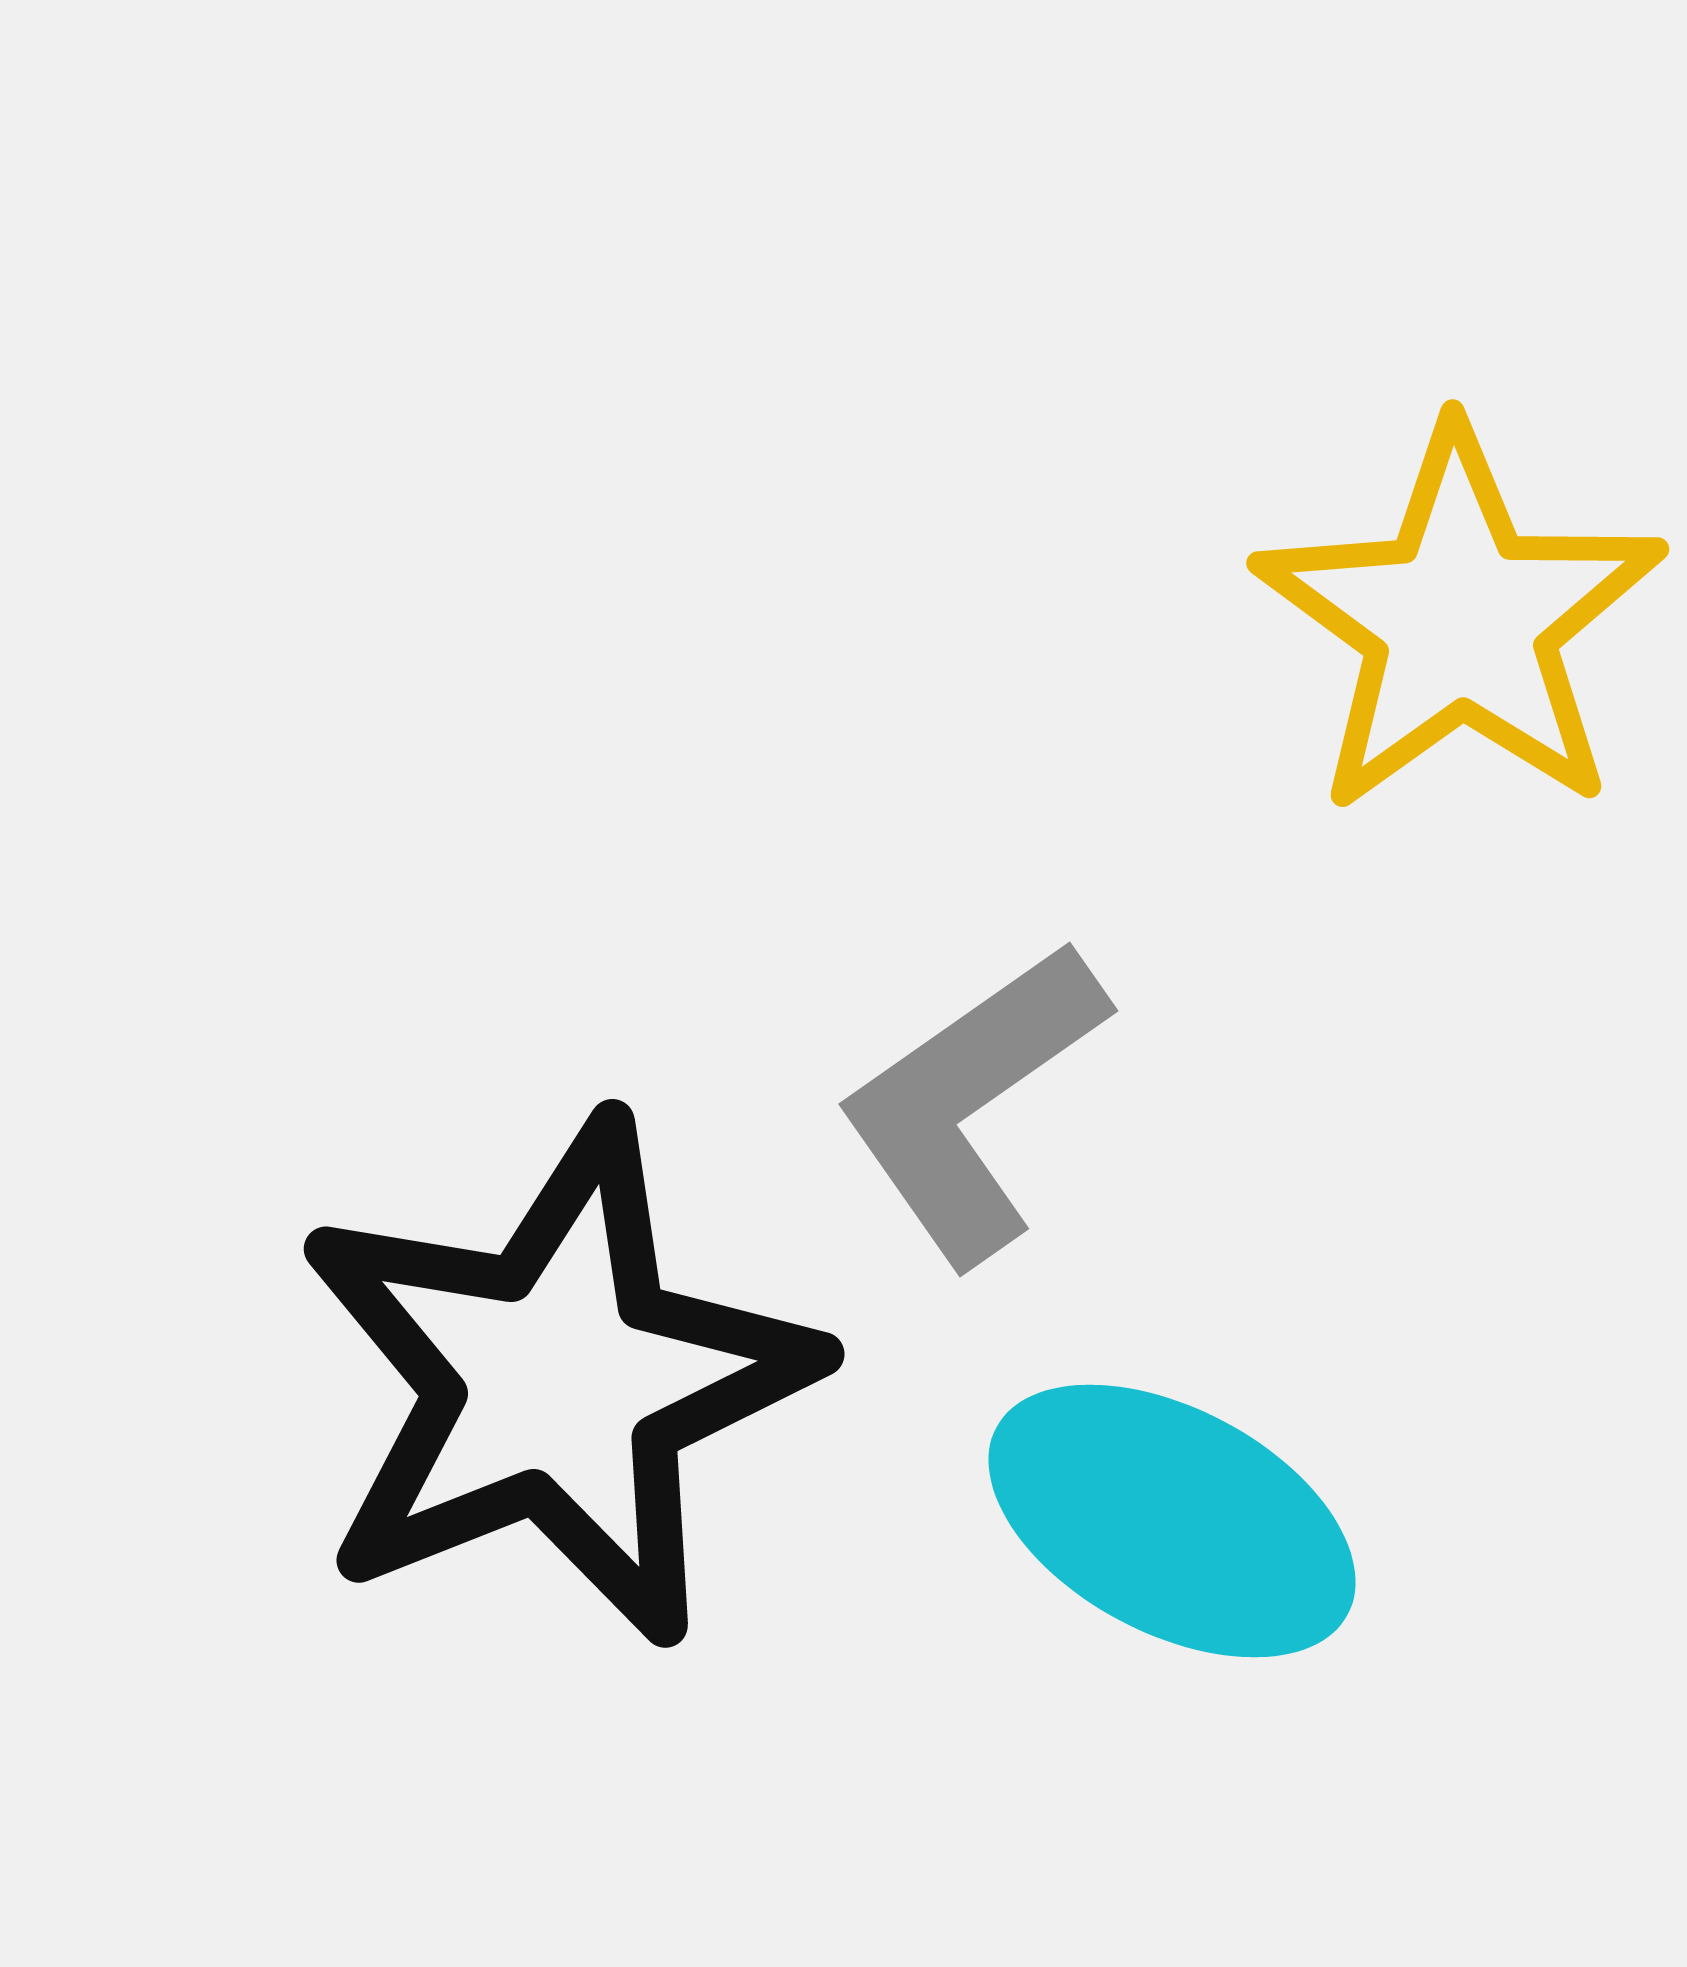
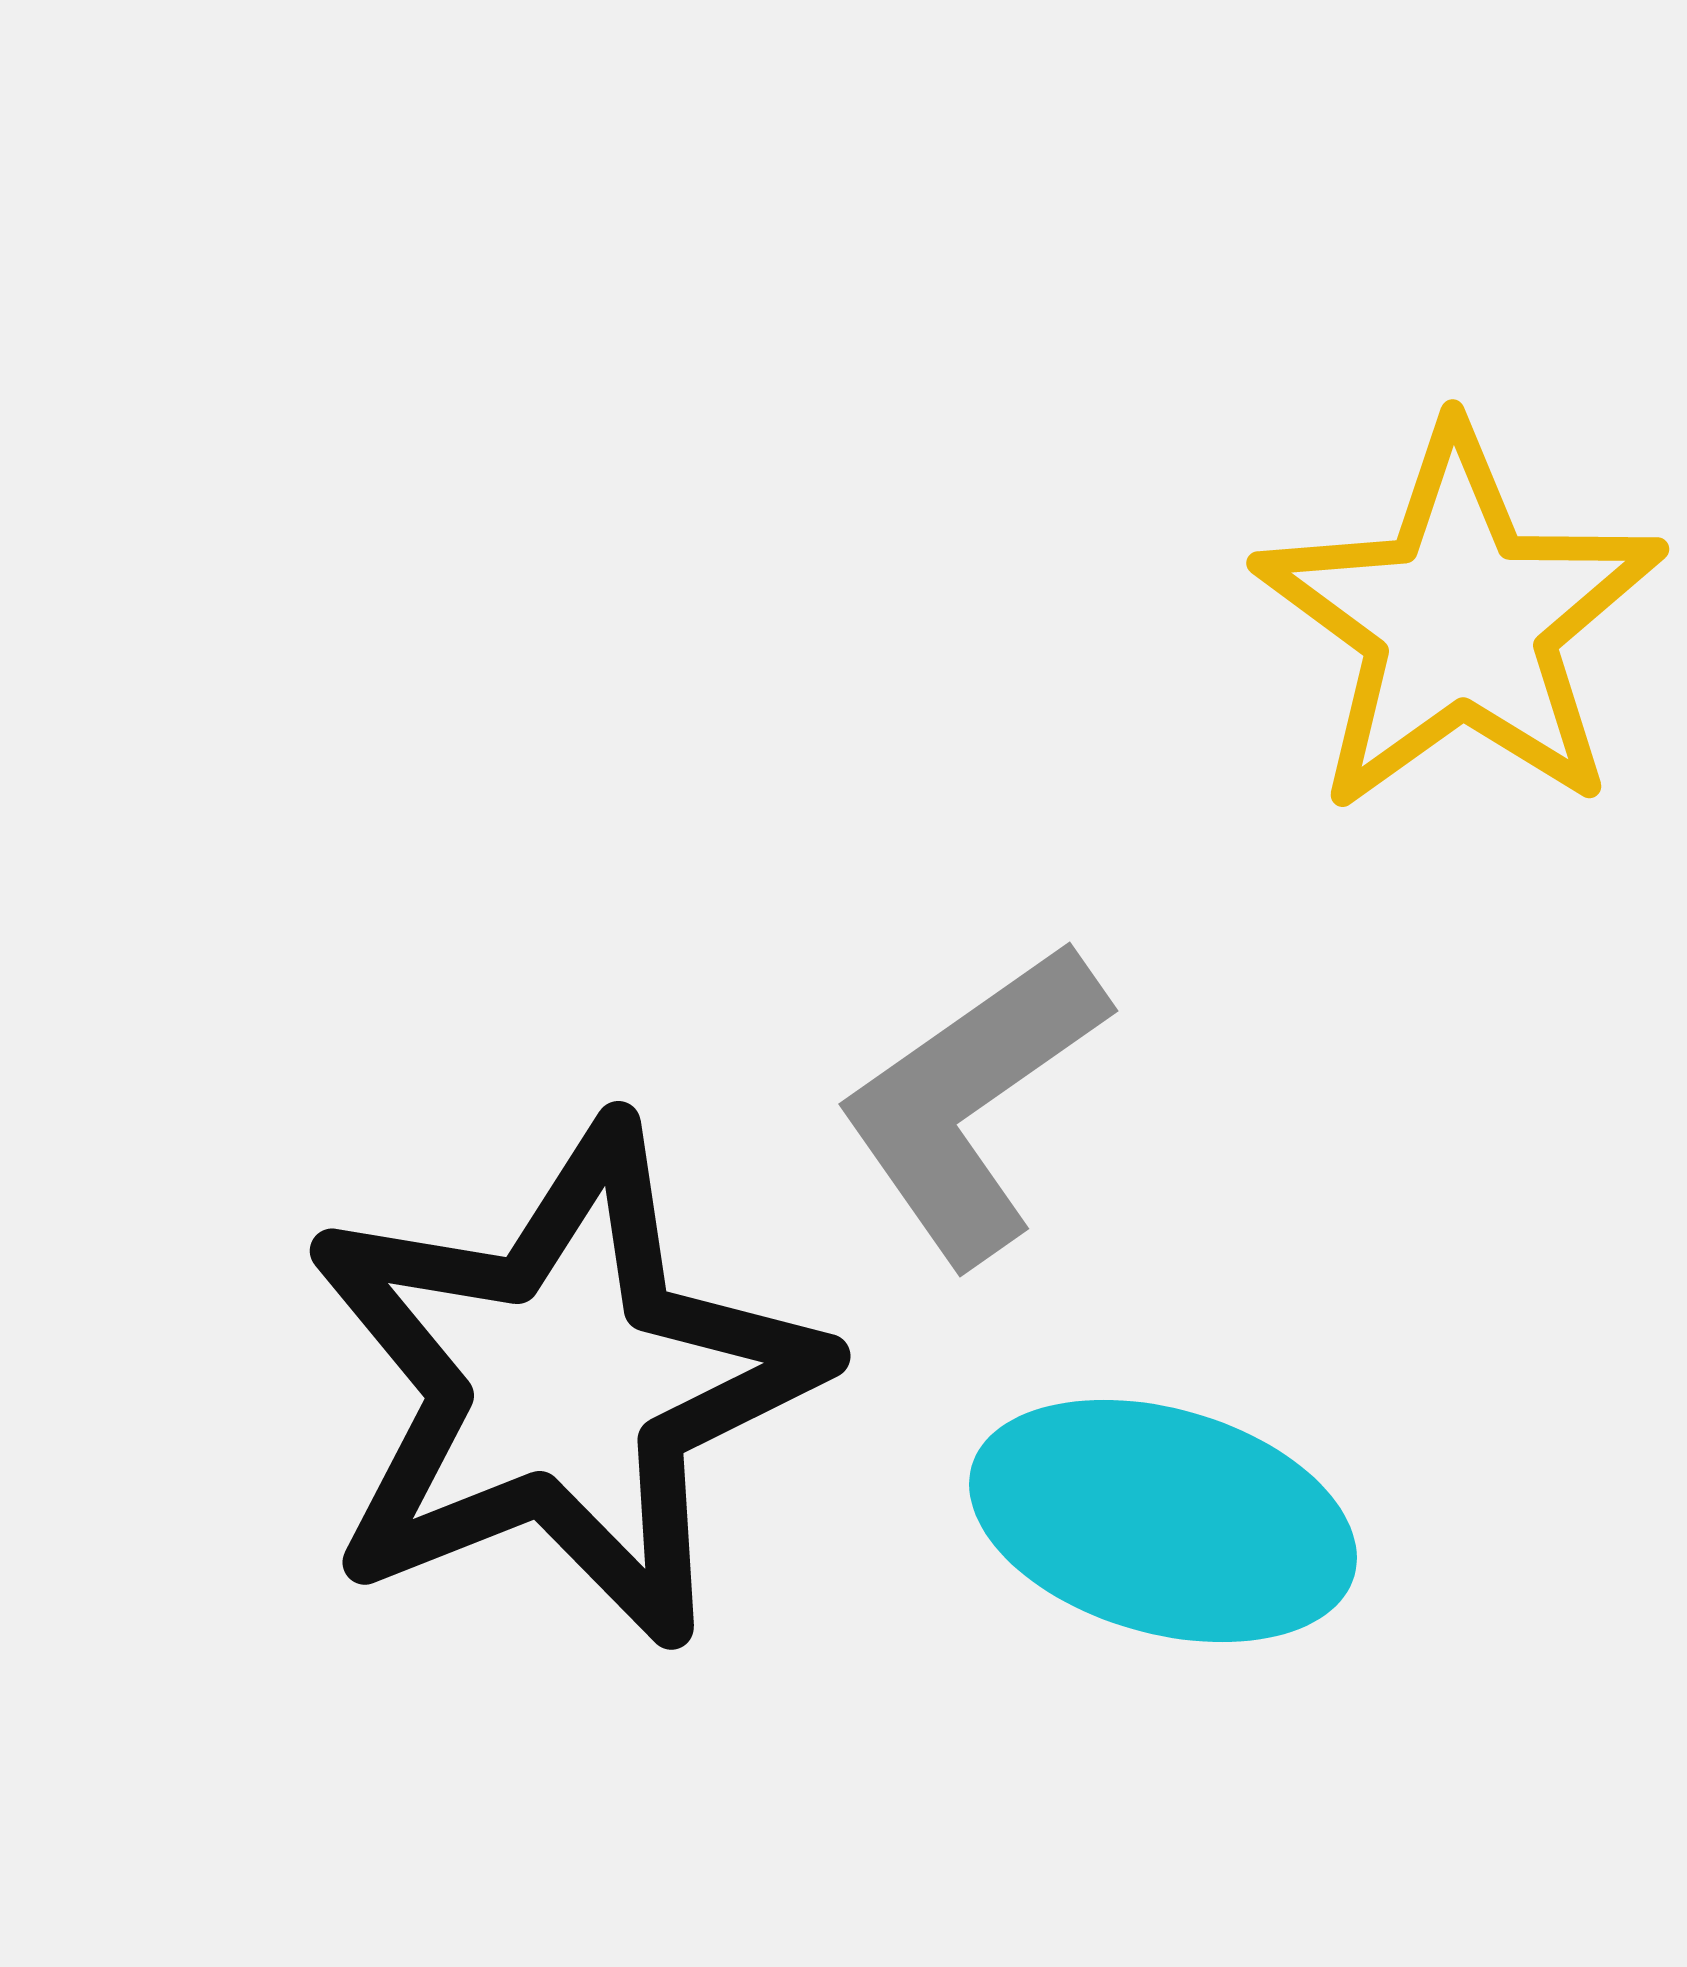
black star: moved 6 px right, 2 px down
cyan ellipse: moved 9 px left; rotated 12 degrees counterclockwise
